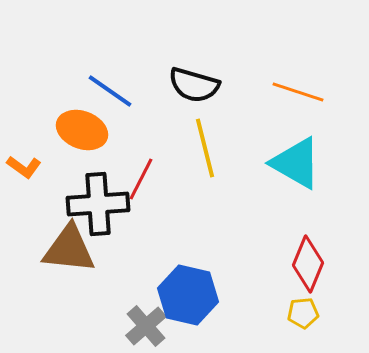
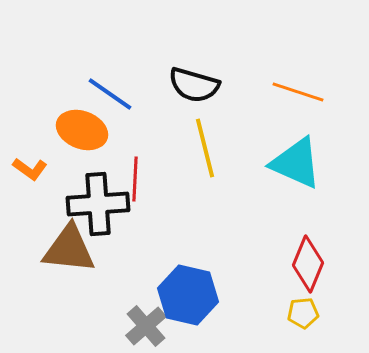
blue line: moved 3 px down
cyan triangle: rotated 6 degrees counterclockwise
orange L-shape: moved 6 px right, 2 px down
red line: moved 6 px left; rotated 24 degrees counterclockwise
